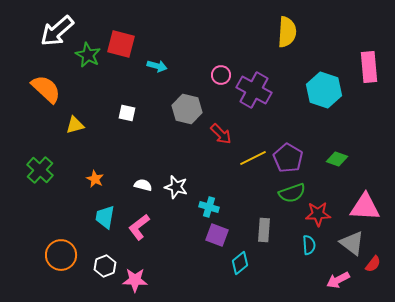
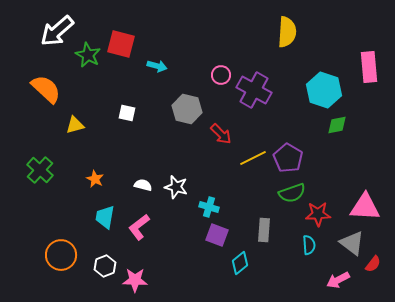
green diamond: moved 34 px up; rotated 30 degrees counterclockwise
